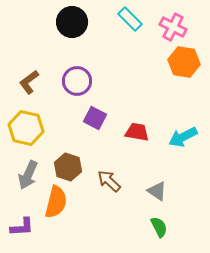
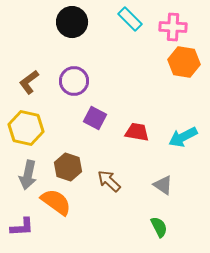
pink cross: rotated 24 degrees counterclockwise
purple circle: moved 3 px left
gray arrow: rotated 12 degrees counterclockwise
gray triangle: moved 6 px right, 6 px up
orange semicircle: rotated 68 degrees counterclockwise
